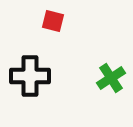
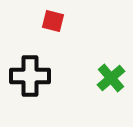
green cross: rotated 8 degrees counterclockwise
